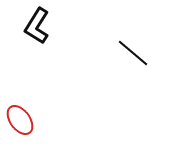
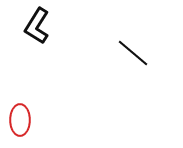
red ellipse: rotated 36 degrees clockwise
